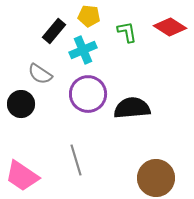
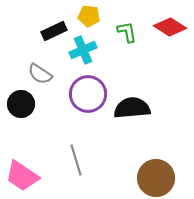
black rectangle: rotated 25 degrees clockwise
